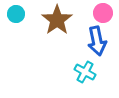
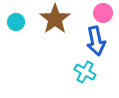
cyan circle: moved 8 px down
brown star: moved 2 px left, 1 px up
blue arrow: moved 1 px left
